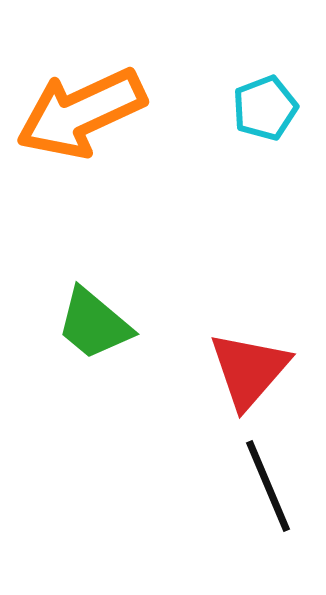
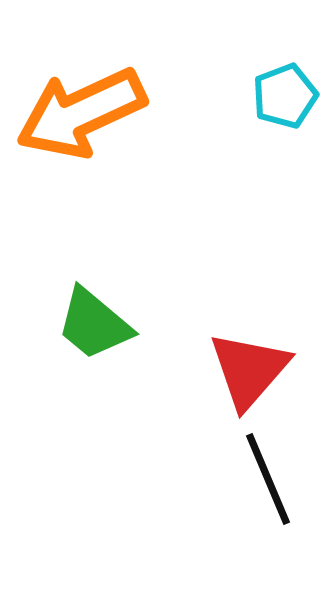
cyan pentagon: moved 20 px right, 12 px up
black line: moved 7 px up
